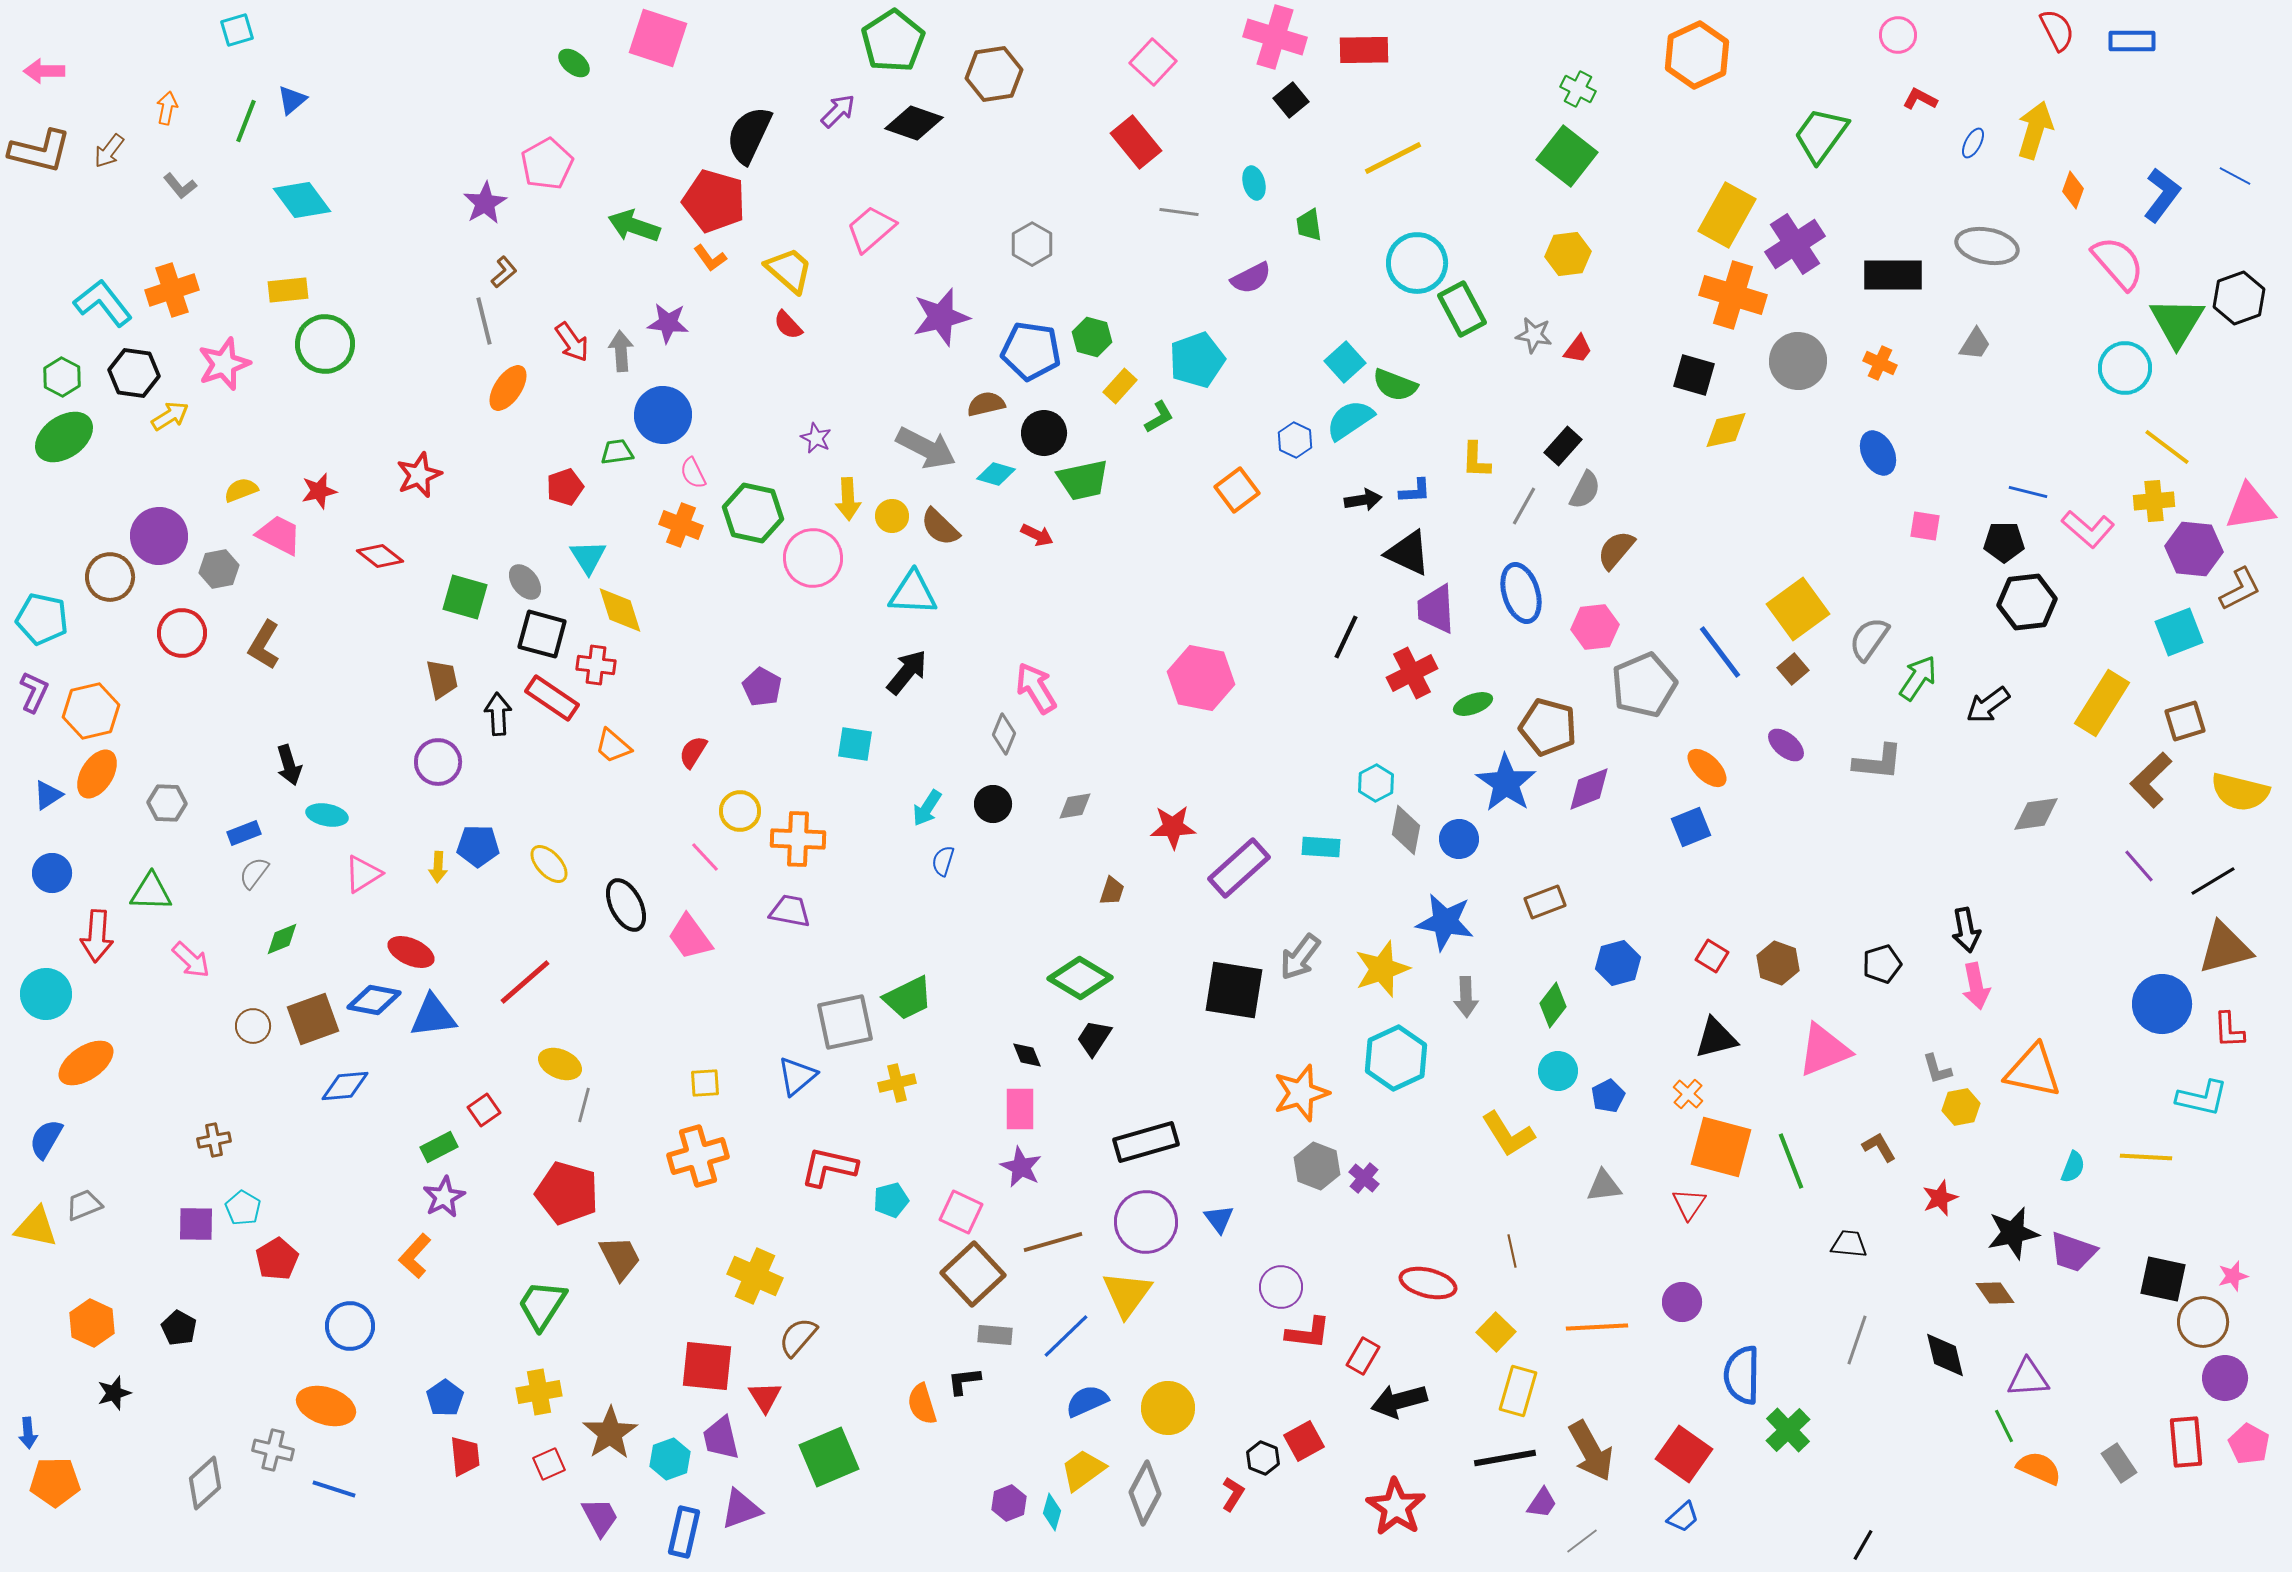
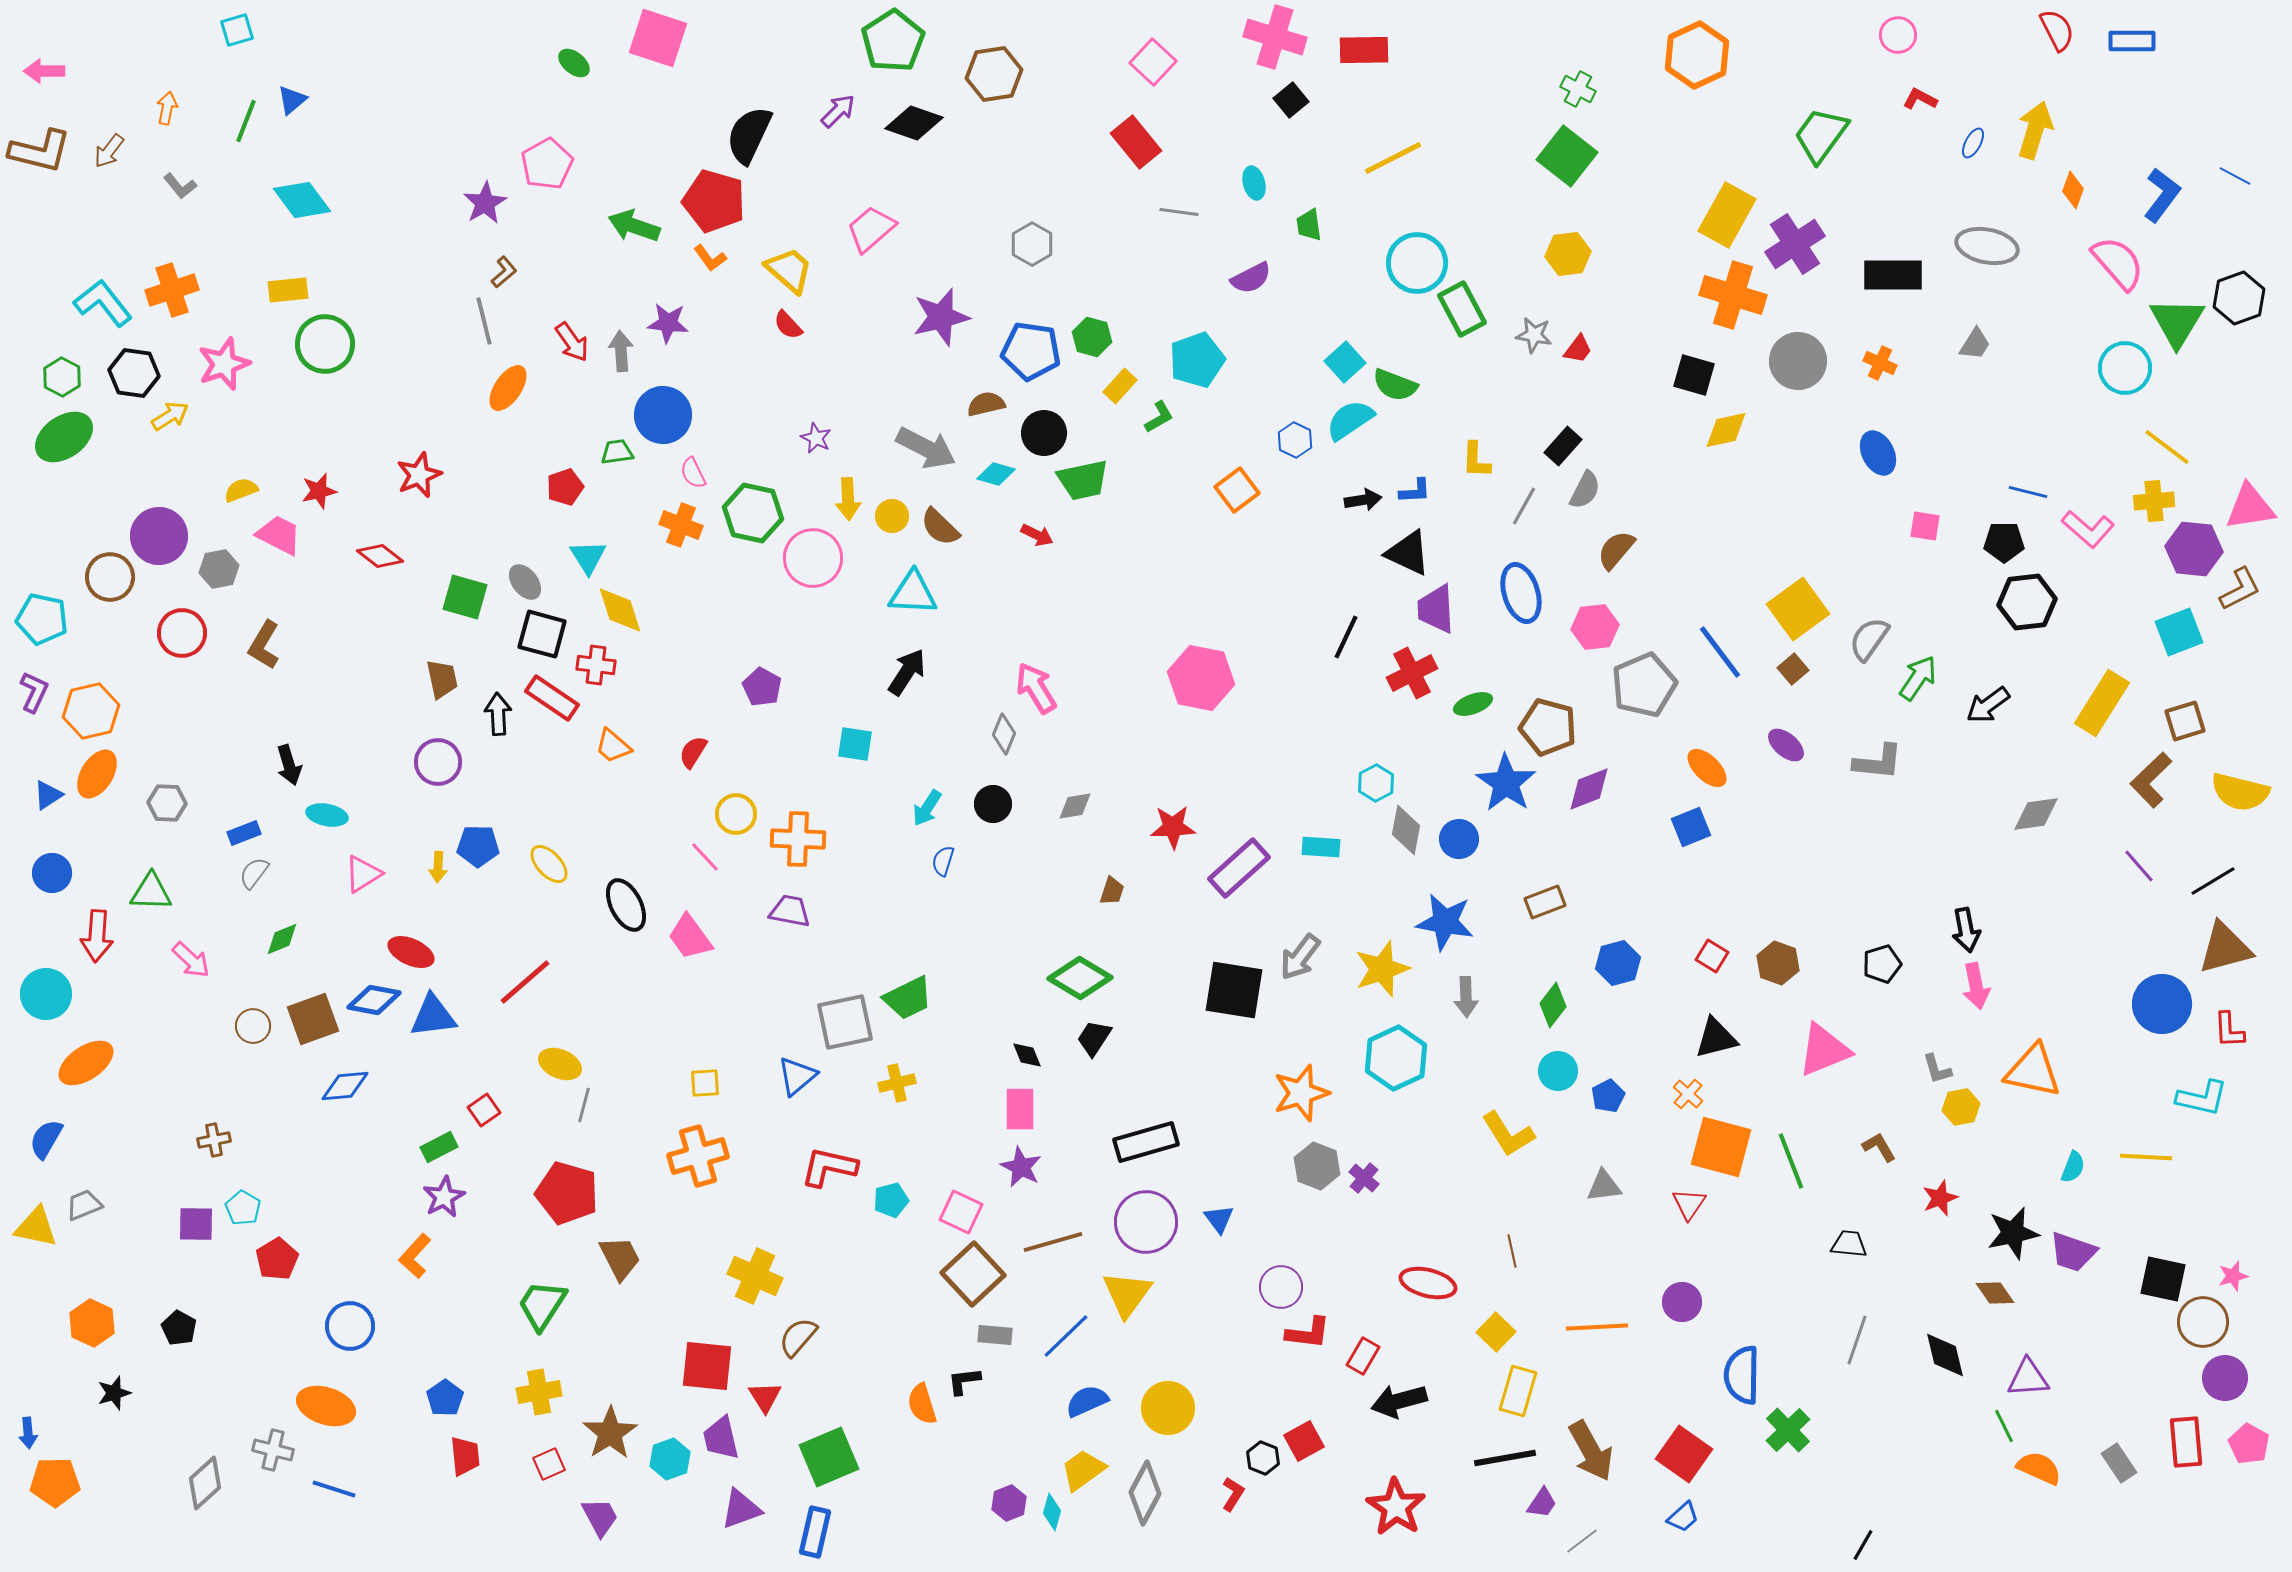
black arrow at (907, 672): rotated 6 degrees counterclockwise
yellow circle at (740, 811): moved 4 px left, 3 px down
blue rectangle at (684, 1532): moved 131 px right
